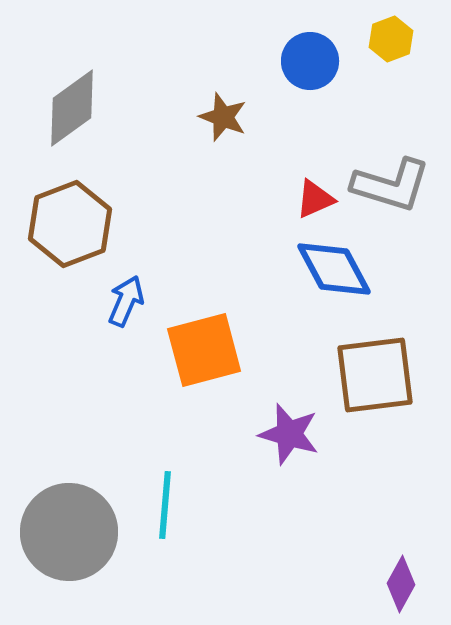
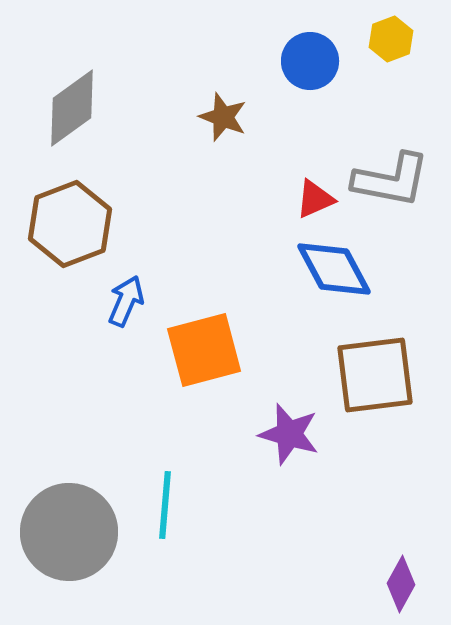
gray L-shape: moved 5 px up; rotated 6 degrees counterclockwise
